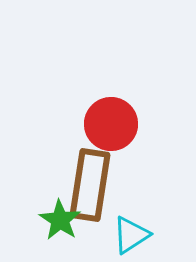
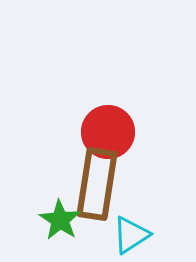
red circle: moved 3 px left, 8 px down
brown rectangle: moved 7 px right, 1 px up
